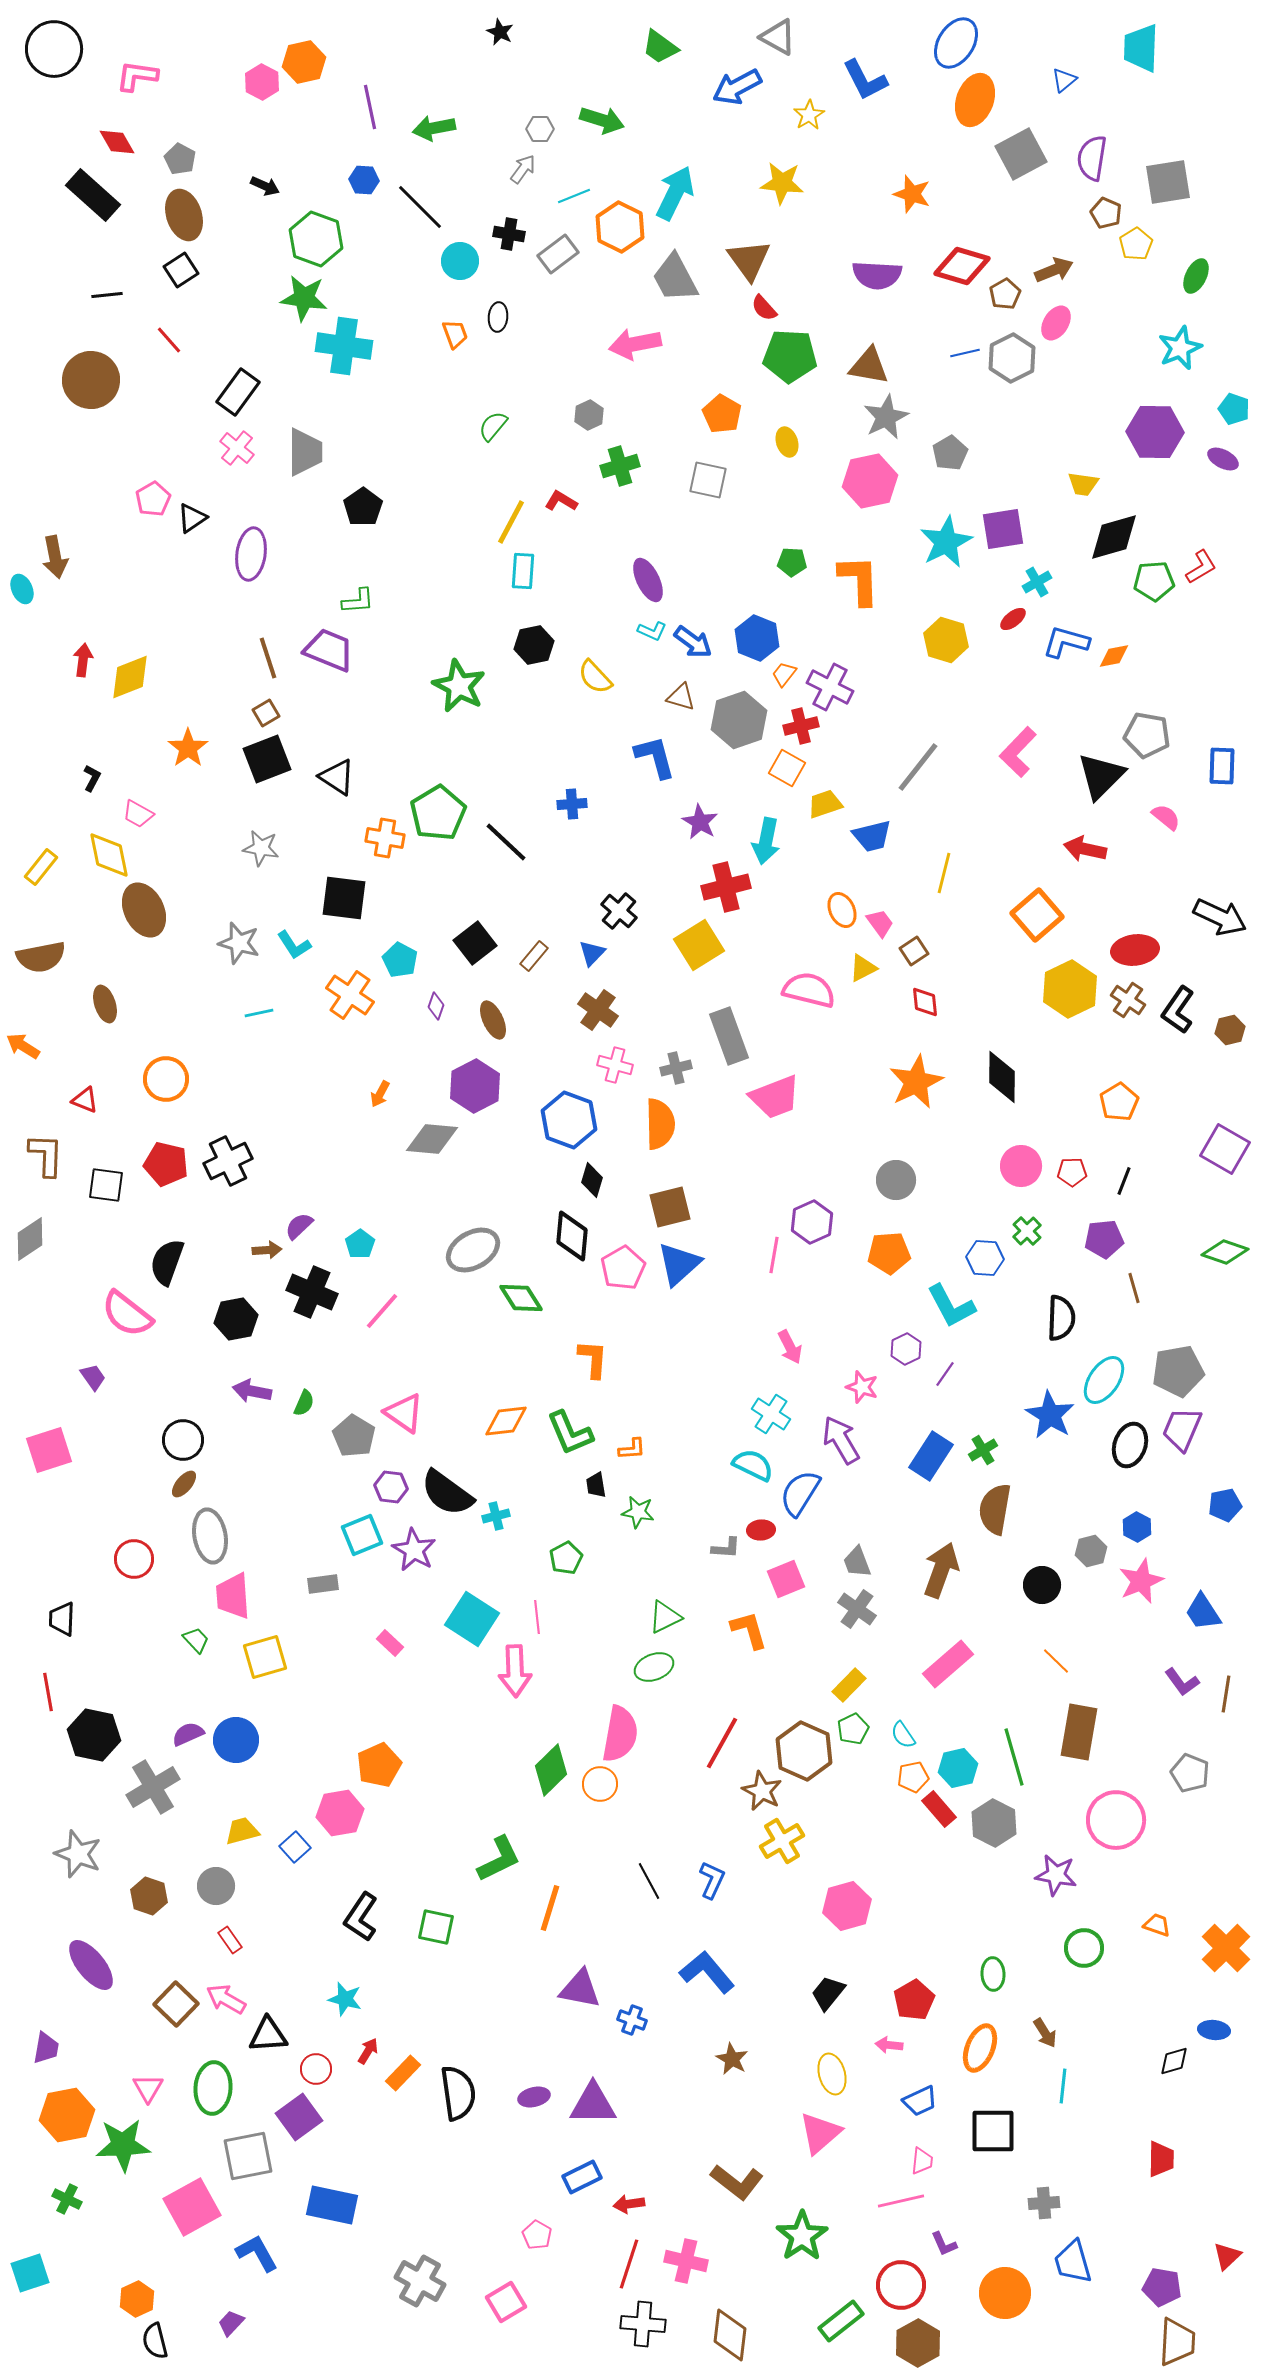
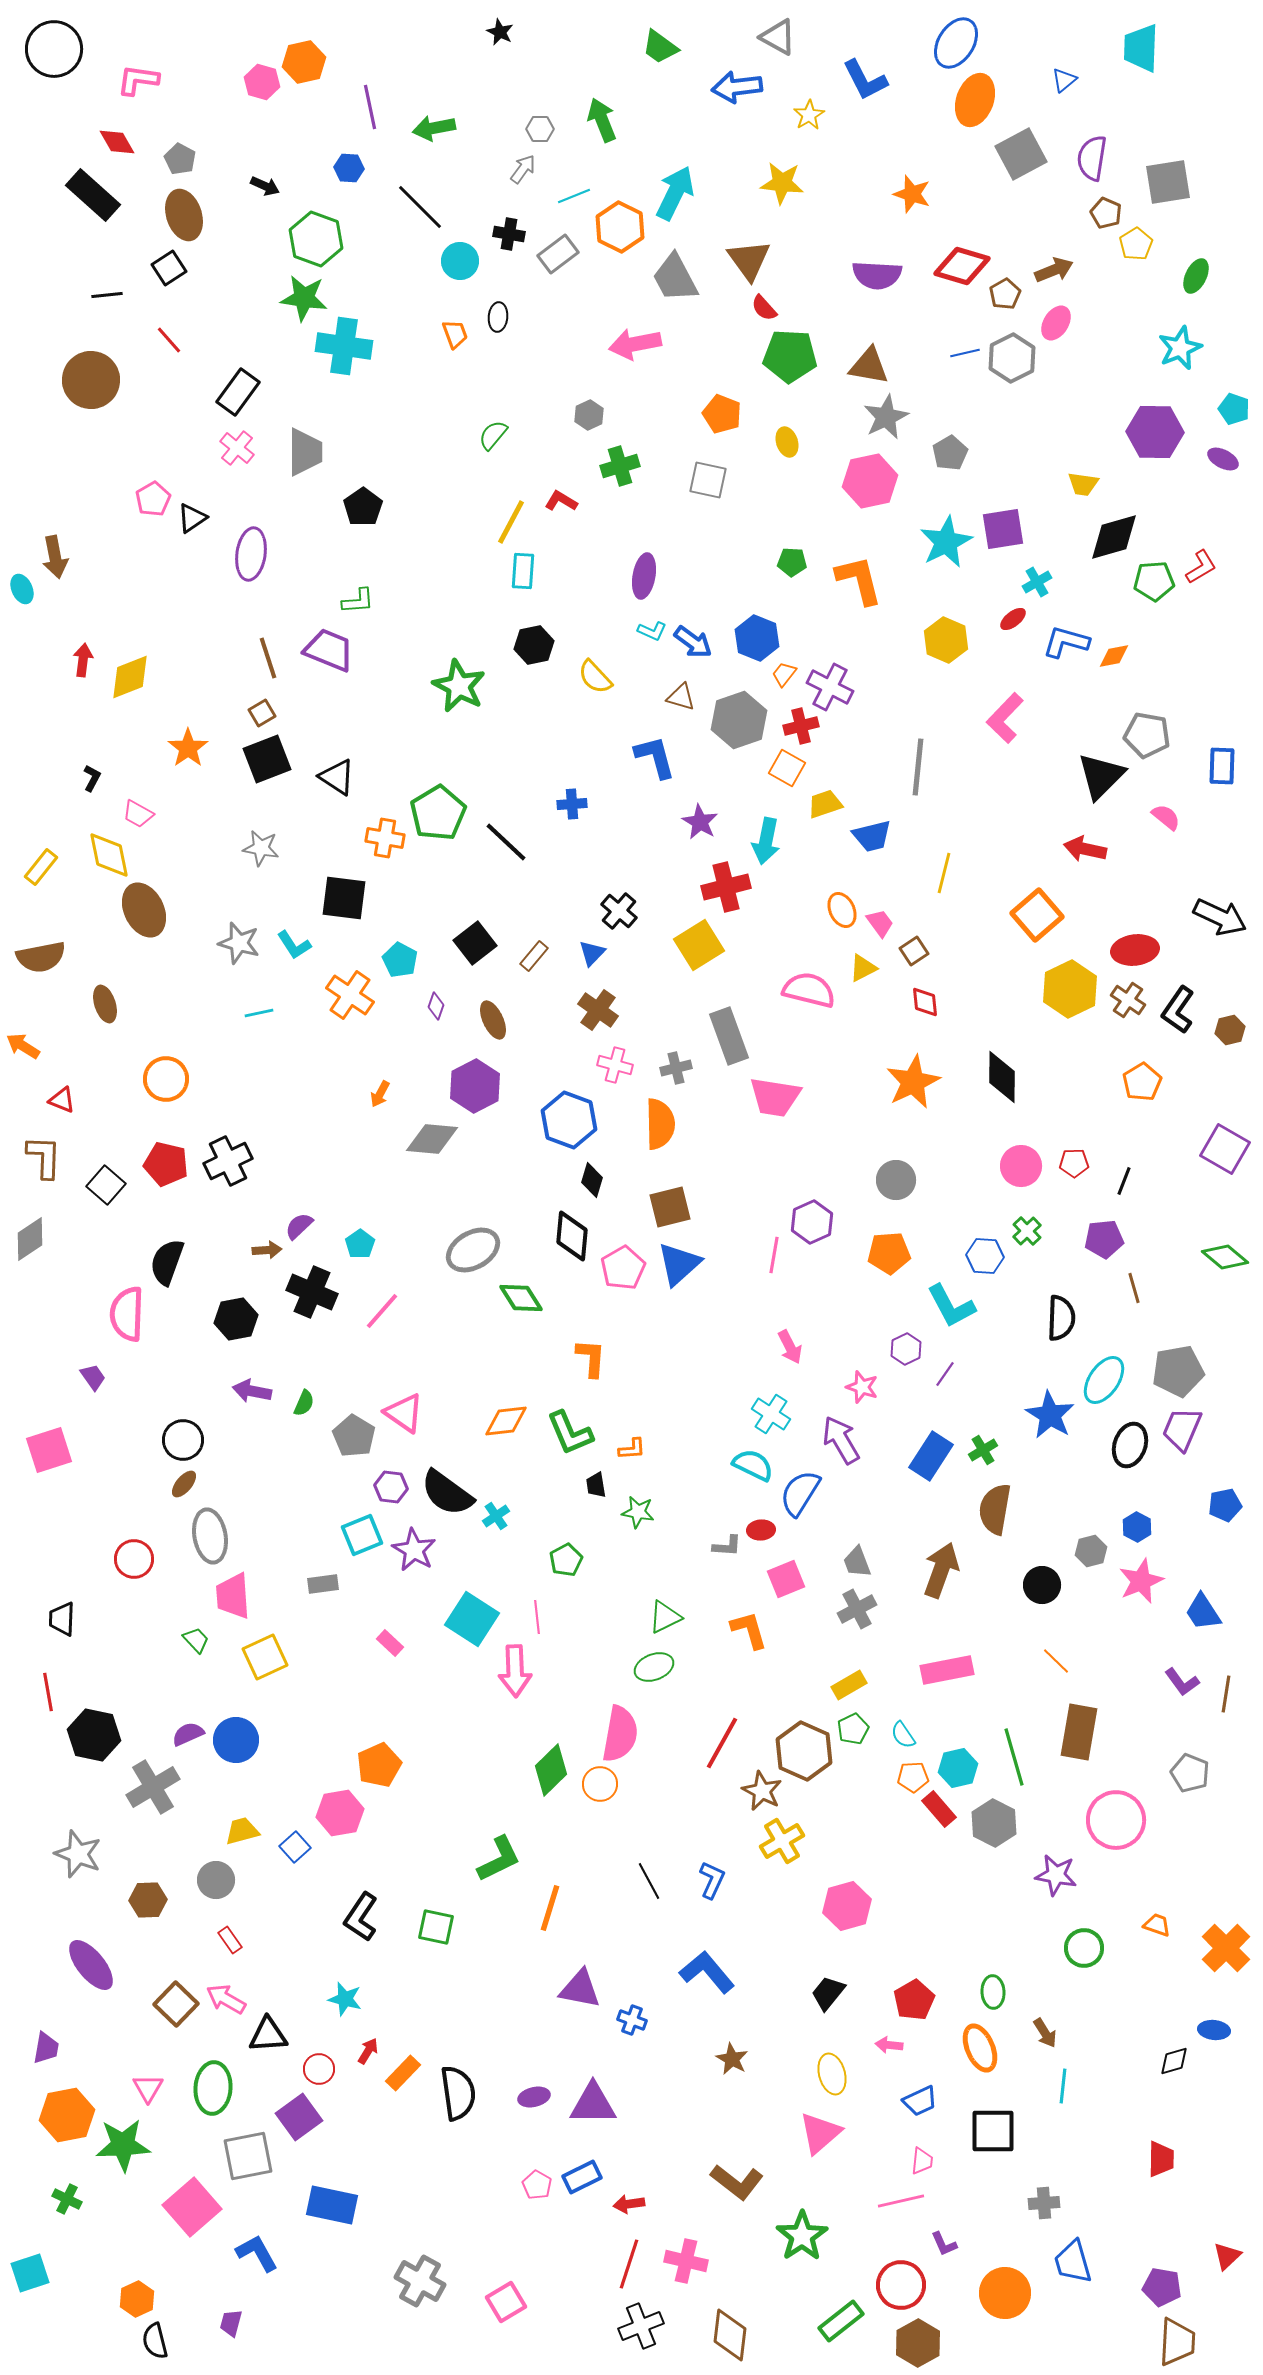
pink L-shape at (137, 76): moved 1 px right, 4 px down
pink hexagon at (262, 82): rotated 12 degrees counterclockwise
blue arrow at (737, 87): rotated 21 degrees clockwise
green arrow at (602, 120): rotated 129 degrees counterclockwise
blue hexagon at (364, 180): moved 15 px left, 12 px up
black square at (181, 270): moved 12 px left, 2 px up
orange pentagon at (722, 414): rotated 9 degrees counterclockwise
green semicircle at (493, 426): moved 9 px down
purple ellipse at (648, 580): moved 4 px left, 4 px up; rotated 36 degrees clockwise
orange L-shape at (859, 580): rotated 12 degrees counterclockwise
yellow hexagon at (946, 640): rotated 6 degrees clockwise
brown square at (266, 713): moved 4 px left
pink L-shape at (1018, 752): moved 13 px left, 34 px up
gray line at (918, 767): rotated 32 degrees counterclockwise
orange star at (916, 1082): moved 3 px left
pink trapezoid at (775, 1097): rotated 30 degrees clockwise
red triangle at (85, 1100): moved 23 px left
orange pentagon at (1119, 1102): moved 23 px right, 20 px up
brown L-shape at (46, 1155): moved 2 px left, 2 px down
red pentagon at (1072, 1172): moved 2 px right, 9 px up
black square at (106, 1185): rotated 33 degrees clockwise
green diamond at (1225, 1252): moved 5 px down; rotated 21 degrees clockwise
blue hexagon at (985, 1258): moved 2 px up
pink semicircle at (127, 1314): rotated 54 degrees clockwise
orange L-shape at (593, 1359): moved 2 px left, 1 px up
cyan cross at (496, 1516): rotated 20 degrees counterclockwise
gray L-shape at (726, 1548): moved 1 px right, 2 px up
green pentagon at (566, 1558): moved 2 px down
gray cross at (857, 1609): rotated 27 degrees clockwise
yellow square at (265, 1657): rotated 9 degrees counterclockwise
pink rectangle at (948, 1664): moved 1 px left, 6 px down; rotated 30 degrees clockwise
yellow rectangle at (849, 1685): rotated 16 degrees clockwise
orange pentagon at (913, 1777): rotated 8 degrees clockwise
gray circle at (216, 1886): moved 6 px up
brown hexagon at (149, 1896): moved 1 px left, 4 px down; rotated 21 degrees counterclockwise
green ellipse at (993, 1974): moved 18 px down
orange ellipse at (980, 2048): rotated 45 degrees counterclockwise
red circle at (316, 2069): moved 3 px right
pink square at (192, 2207): rotated 12 degrees counterclockwise
pink pentagon at (537, 2235): moved 50 px up
purple trapezoid at (231, 2323): rotated 28 degrees counterclockwise
black cross at (643, 2324): moved 2 px left, 2 px down; rotated 27 degrees counterclockwise
